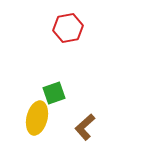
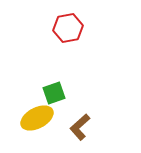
yellow ellipse: rotated 48 degrees clockwise
brown L-shape: moved 5 px left
